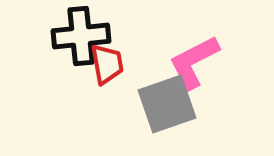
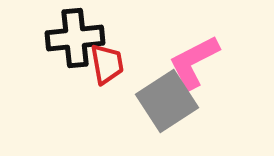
black cross: moved 6 px left, 2 px down
gray square: moved 3 px up; rotated 14 degrees counterclockwise
